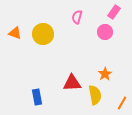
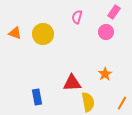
pink circle: moved 1 px right
yellow semicircle: moved 7 px left, 7 px down
